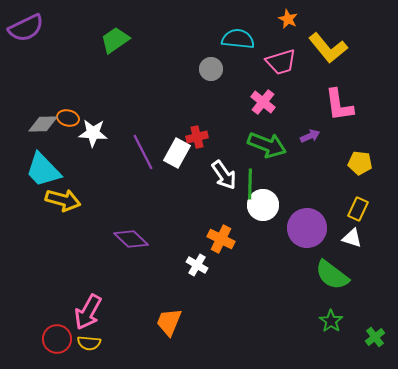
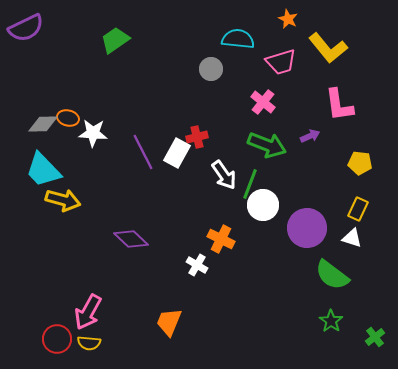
green line: rotated 20 degrees clockwise
